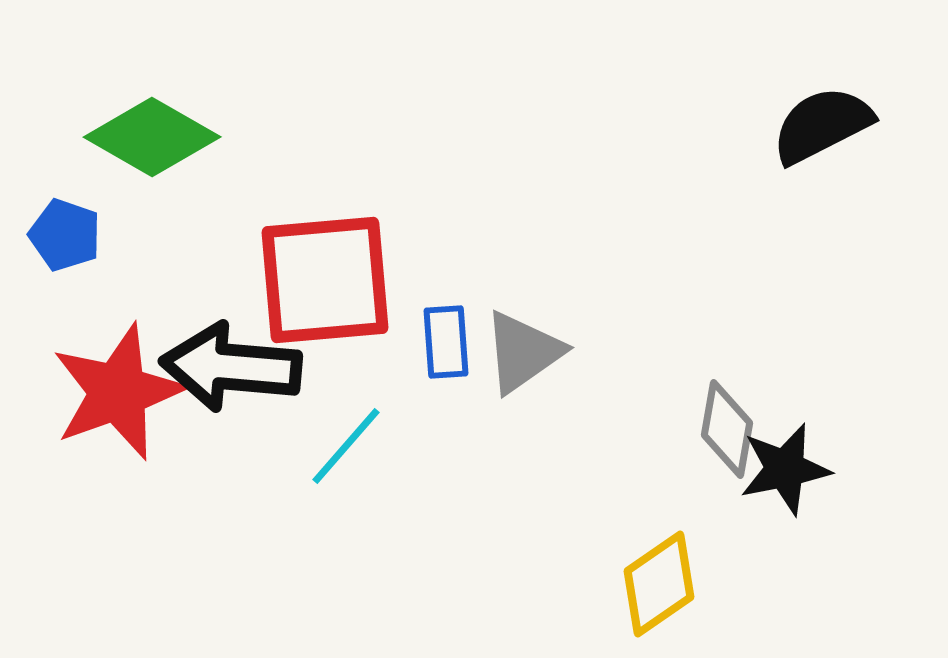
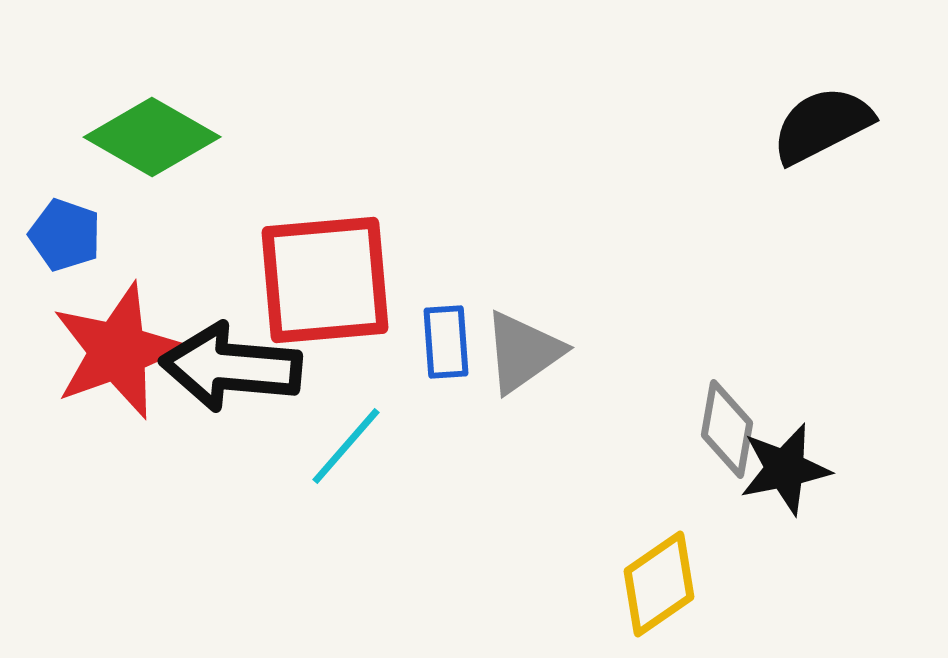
red star: moved 41 px up
